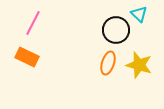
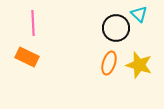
pink line: rotated 30 degrees counterclockwise
black circle: moved 2 px up
orange ellipse: moved 1 px right
